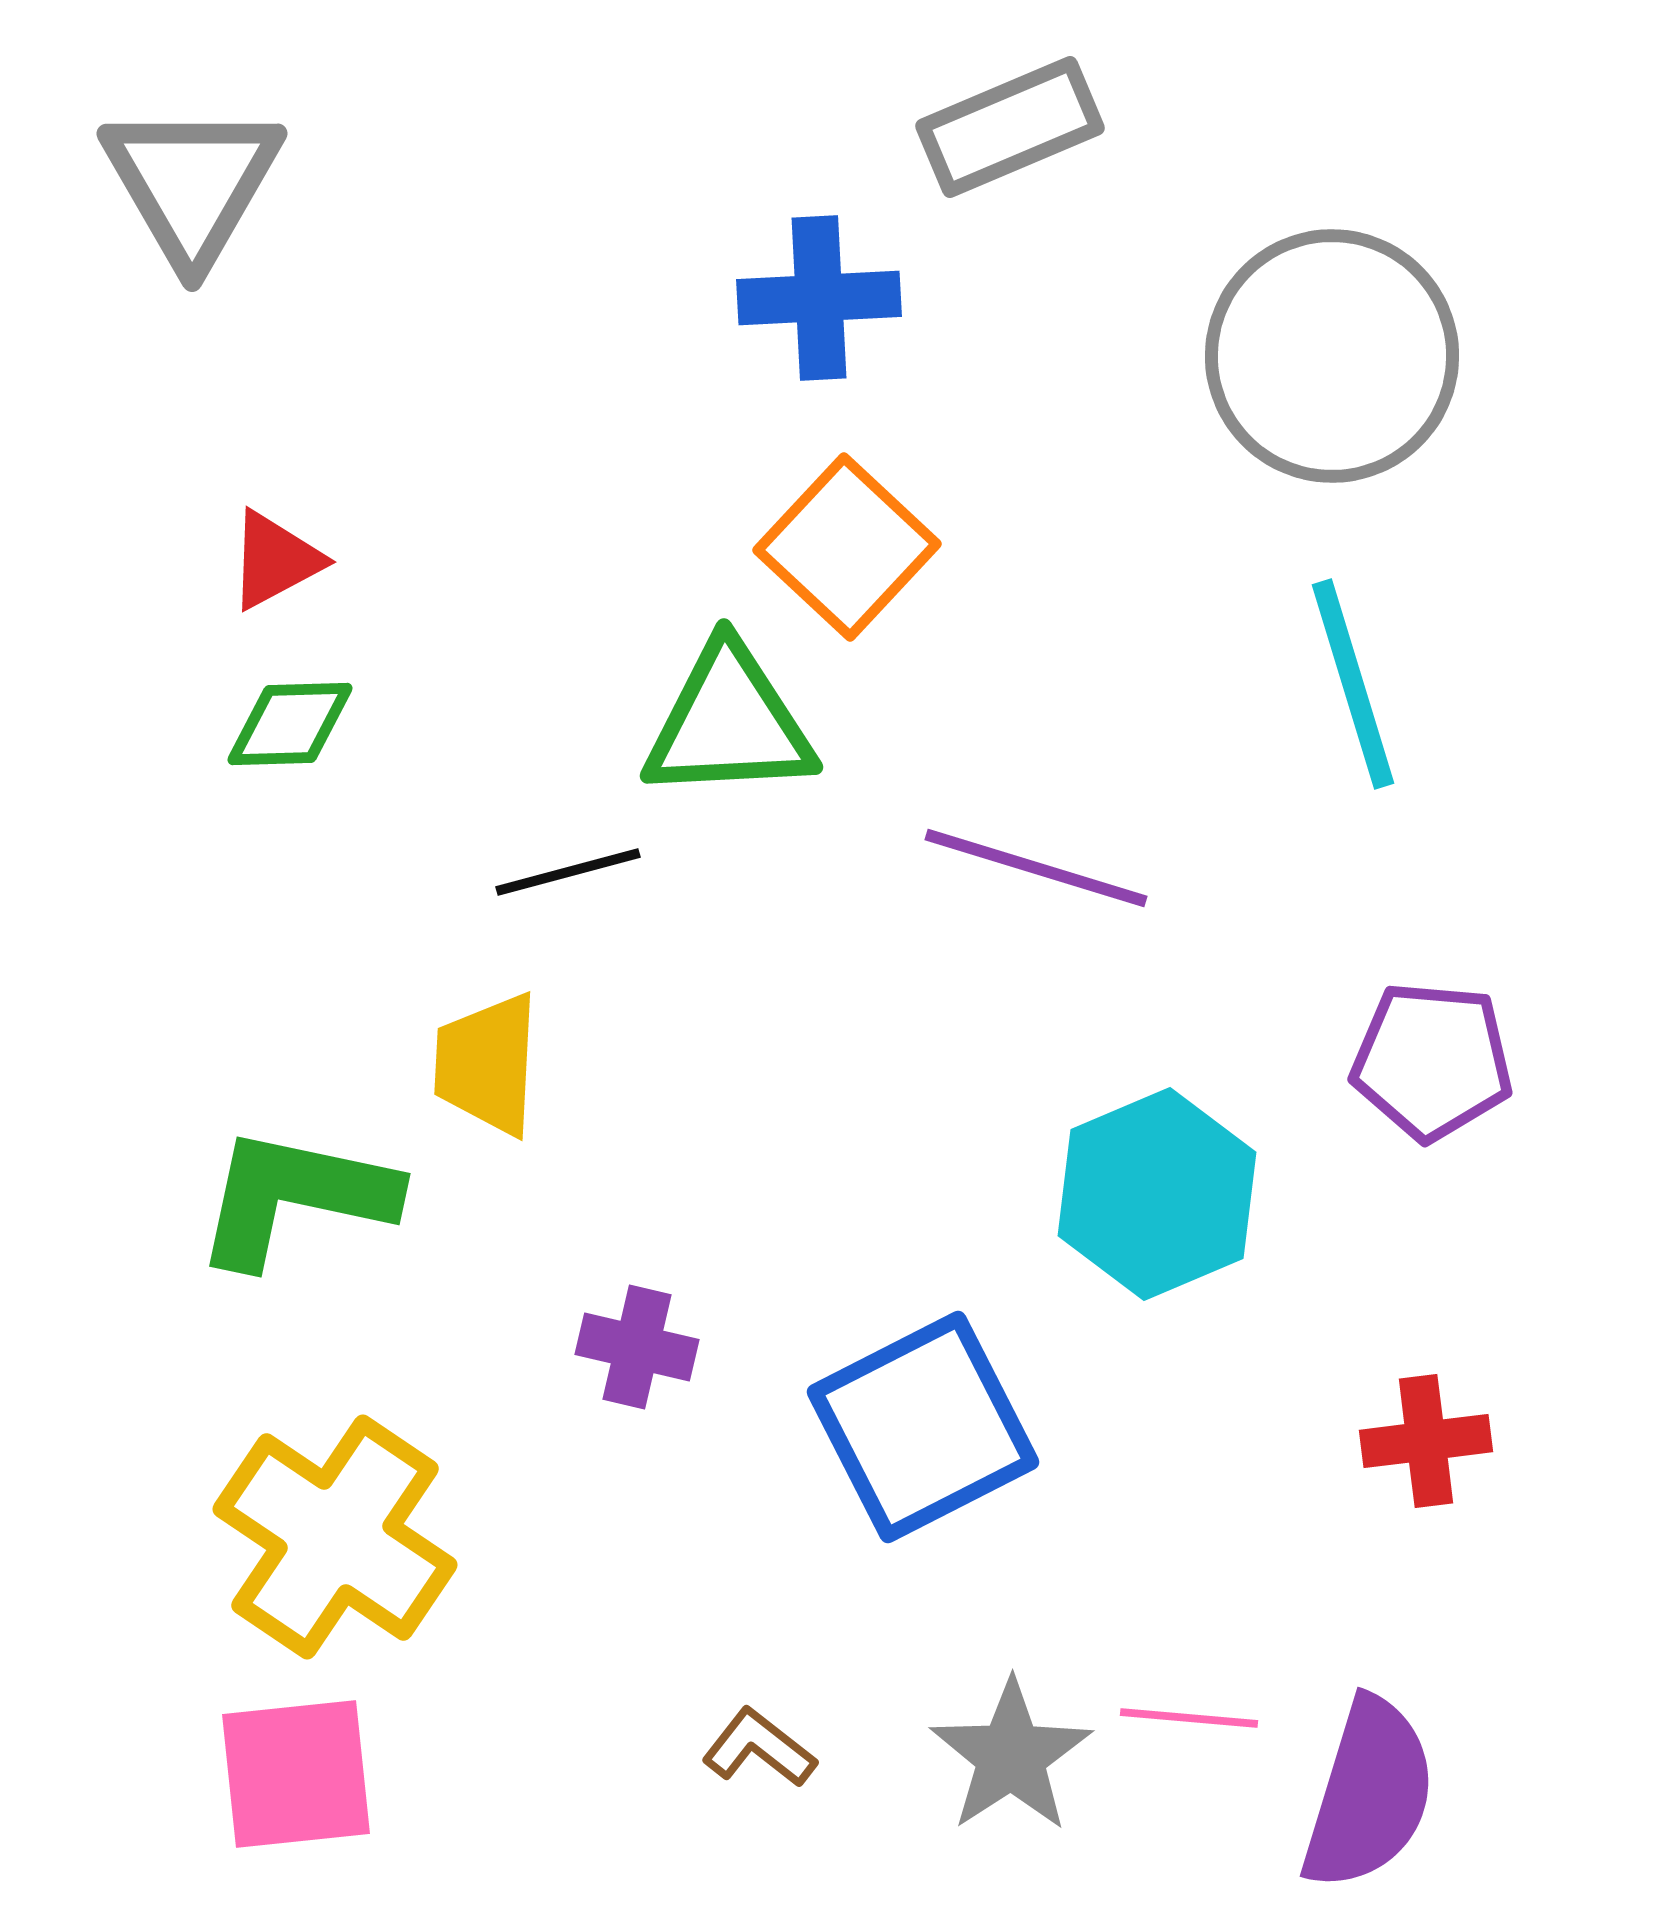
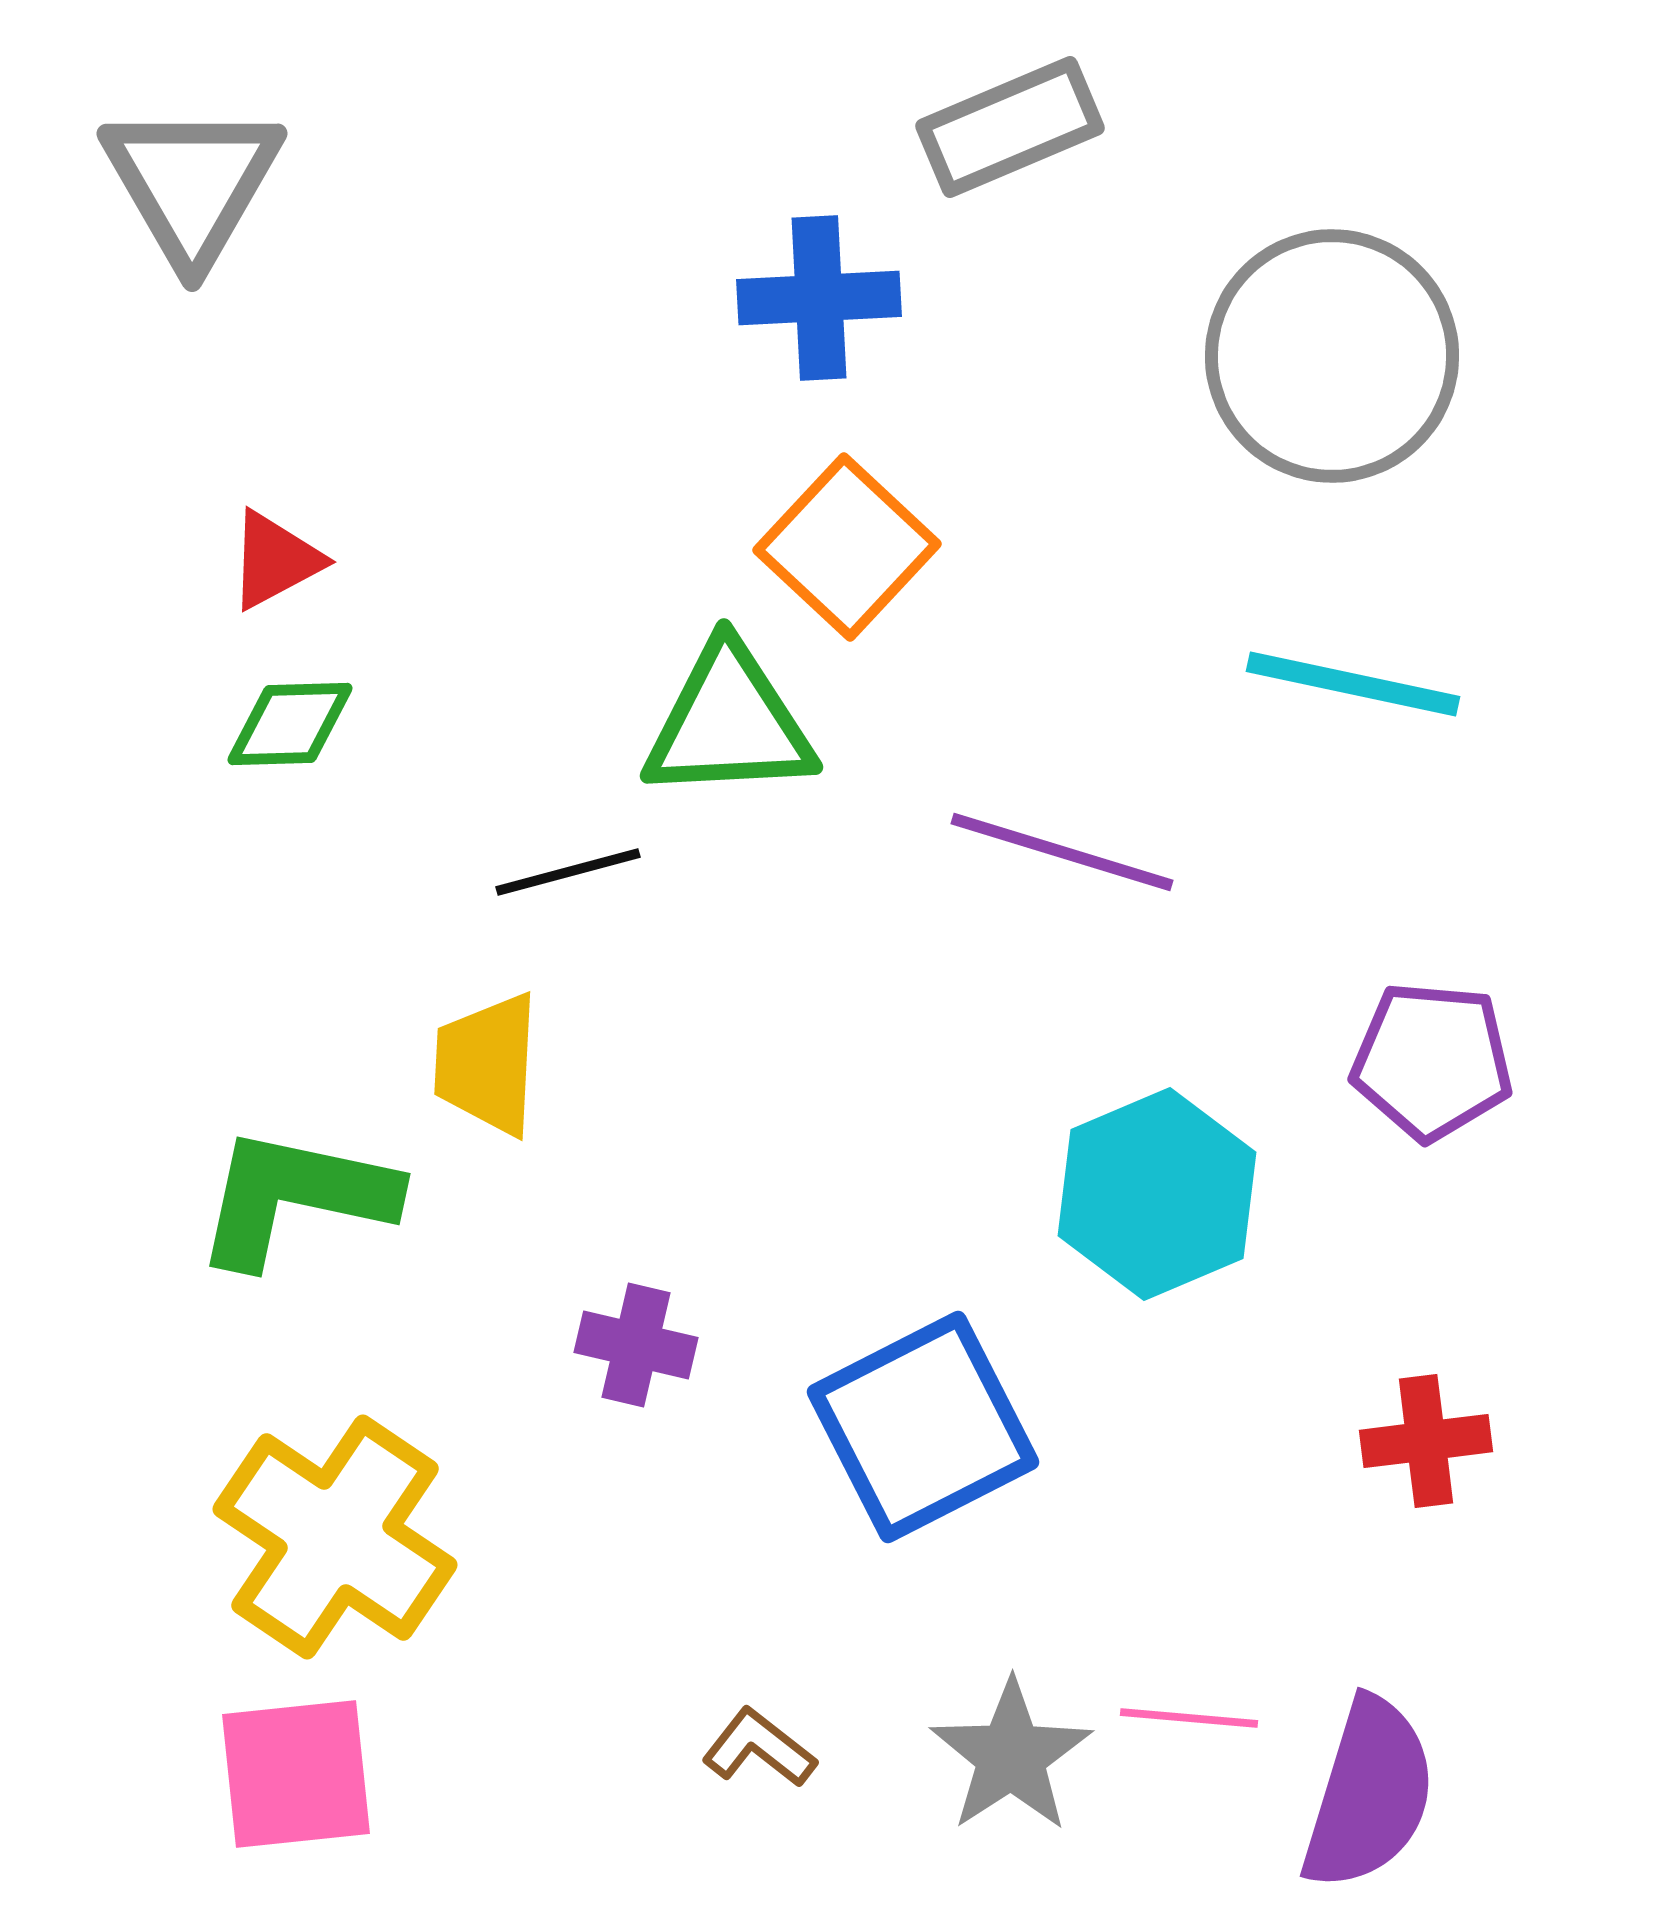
cyan line: rotated 61 degrees counterclockwise
purple line: moved 26 px right, 16 px up
purple cross: moved 1 px left, 2 px up
